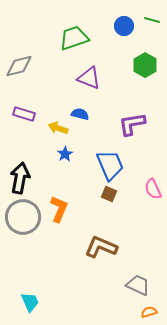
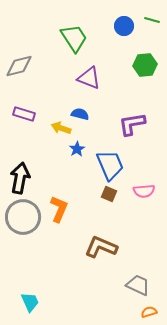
green trapezoid: rotated 76 degrees clockwise
green hexagon: rotated 25 degrees clockwise
yellow arrow: moved 3 px right
blue star: moved 12 px right, 5 px up
pink semicircle: moved 9 px left, 2 px down; rotated 70 degrees counterclockwise
